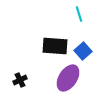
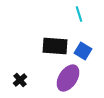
blue square: rotated 18 degrees counterclockwise
black cross: rotated 16 degrees counterclockwise
